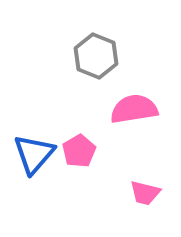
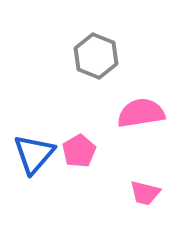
pink semicircle: moved 7 px right, 4 px down
